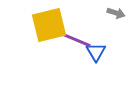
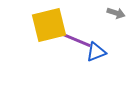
blue triangle: rotated 40 degrees clockwise
